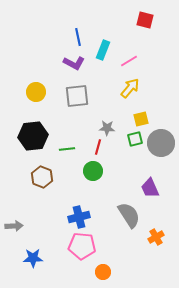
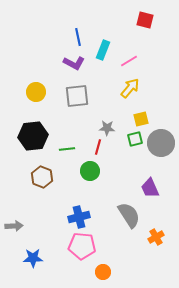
green circle: moved 3 px left
